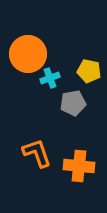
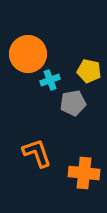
cyan cross: moved 2 px down
orange cross: moved 5 px right, 7 px down
